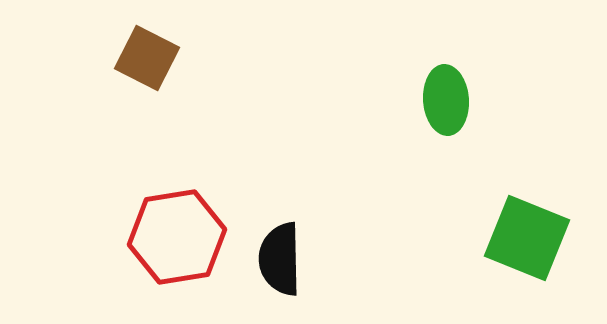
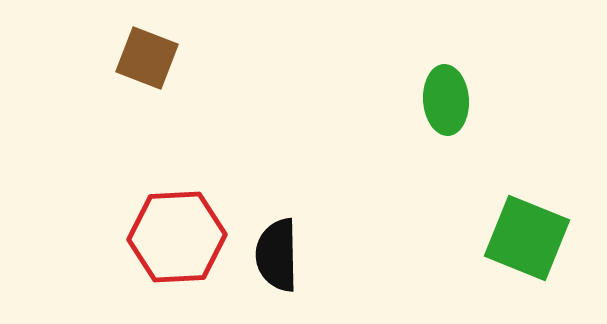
brown square: rotated 6 degrees counterclockwise
red hexagon: rotated 6 degrees clockwise
black semicircle: moved 3 px left, 4 px up
